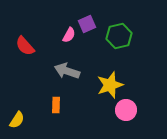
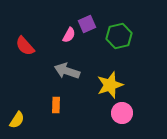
pink circle: moved 4 px left, 3 px down
